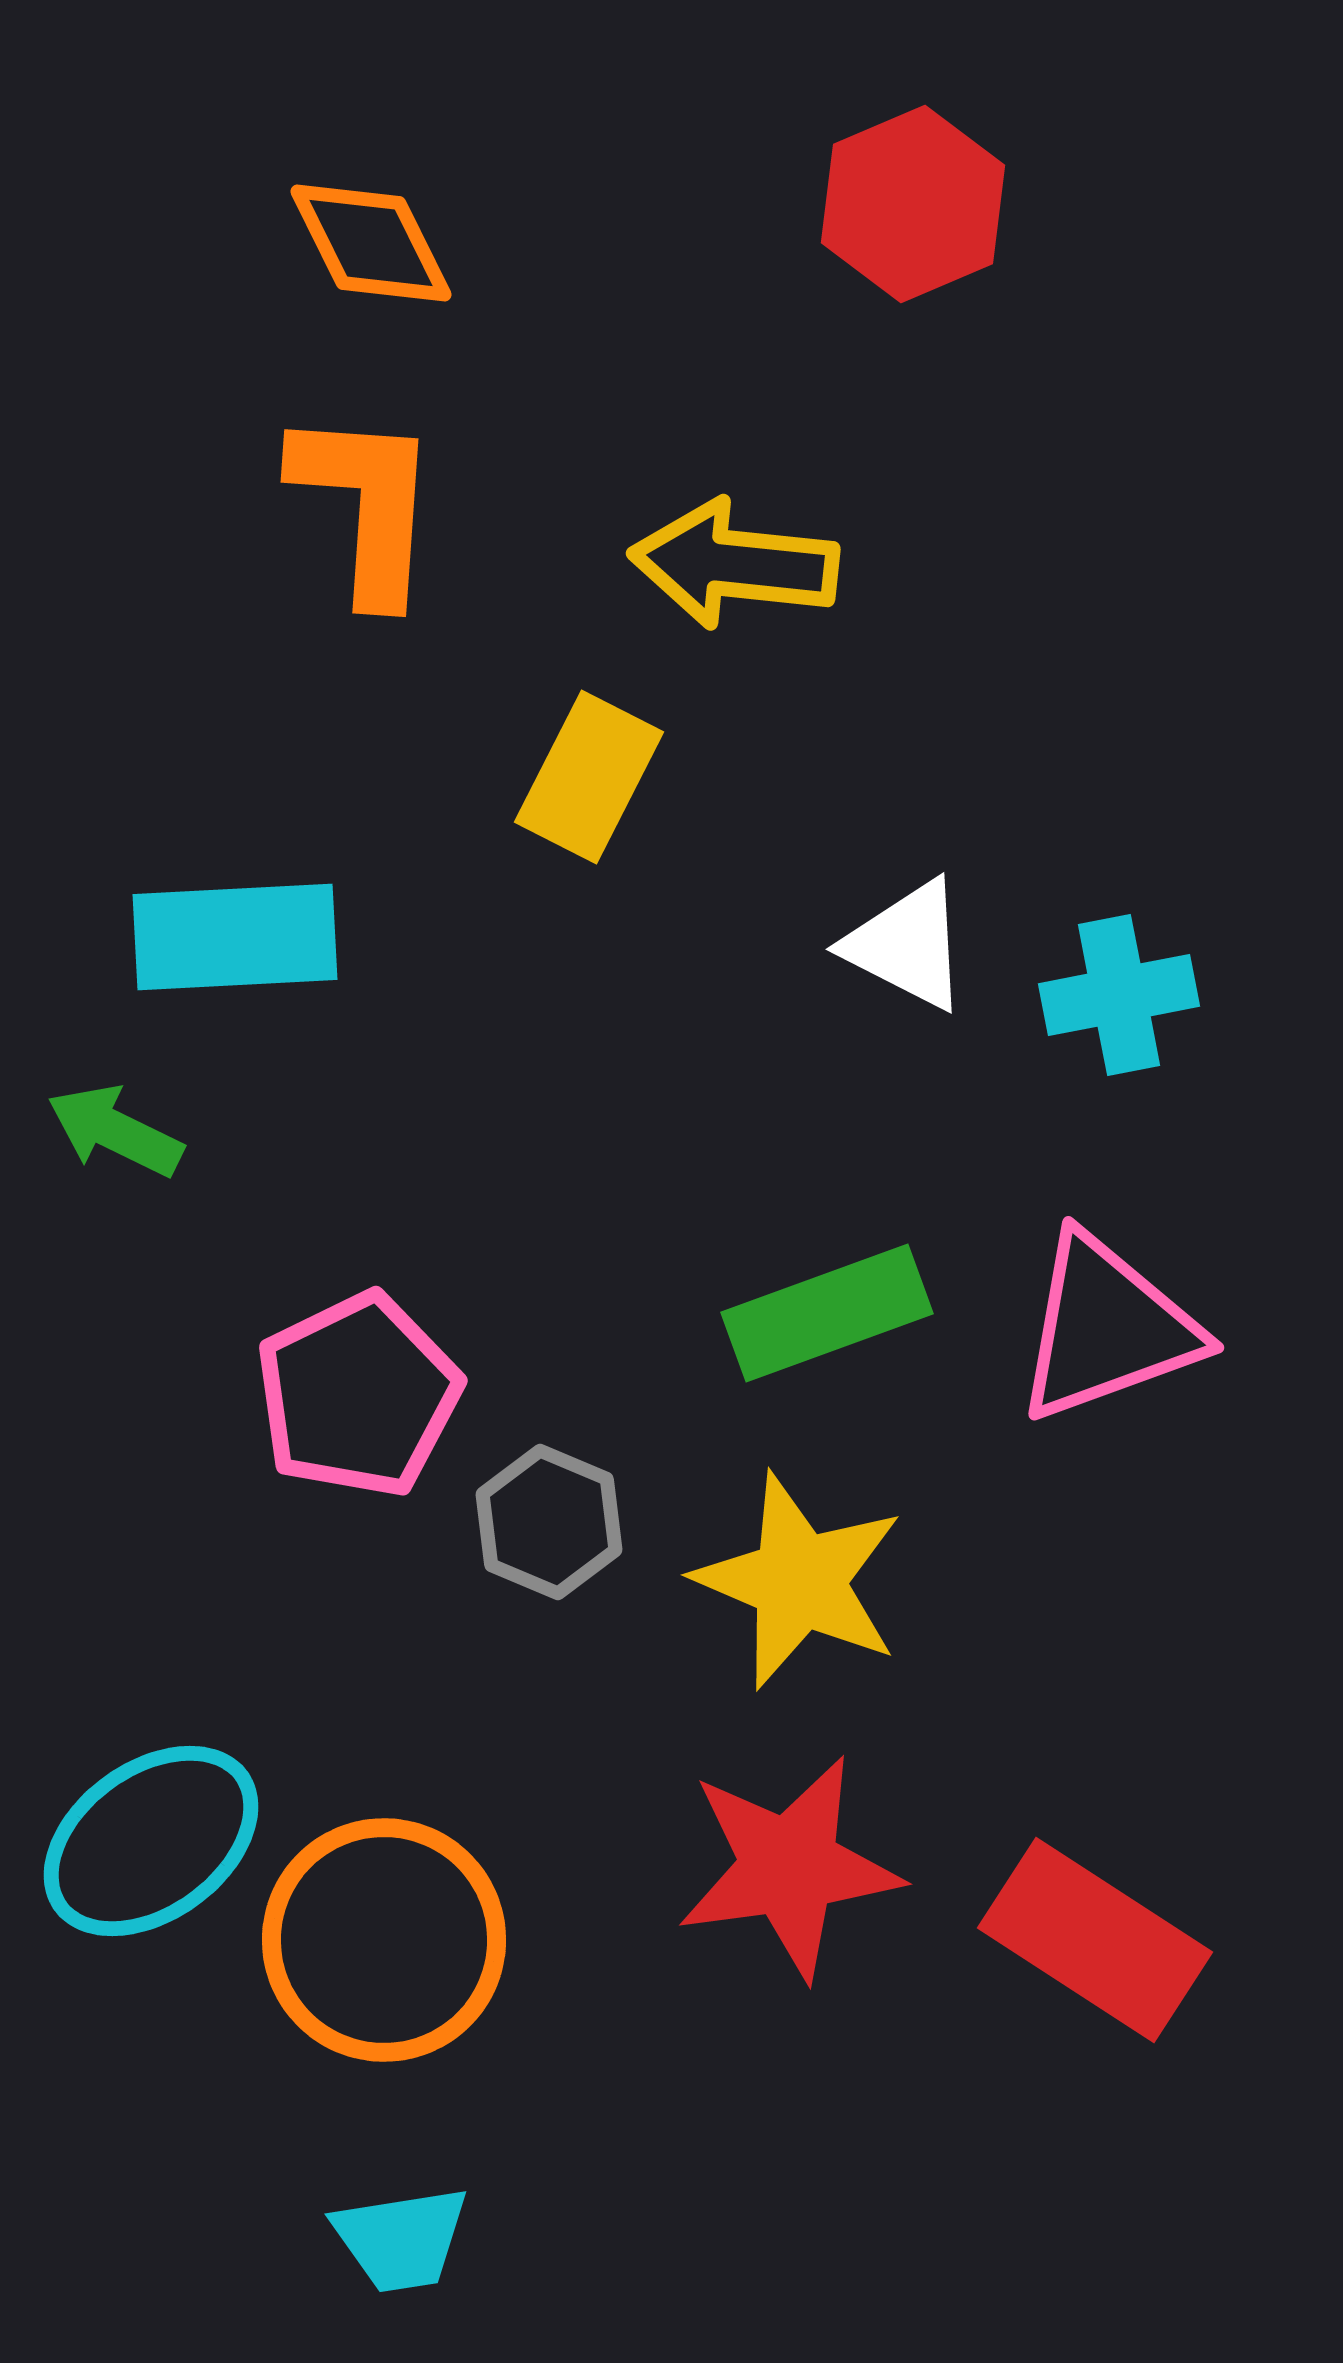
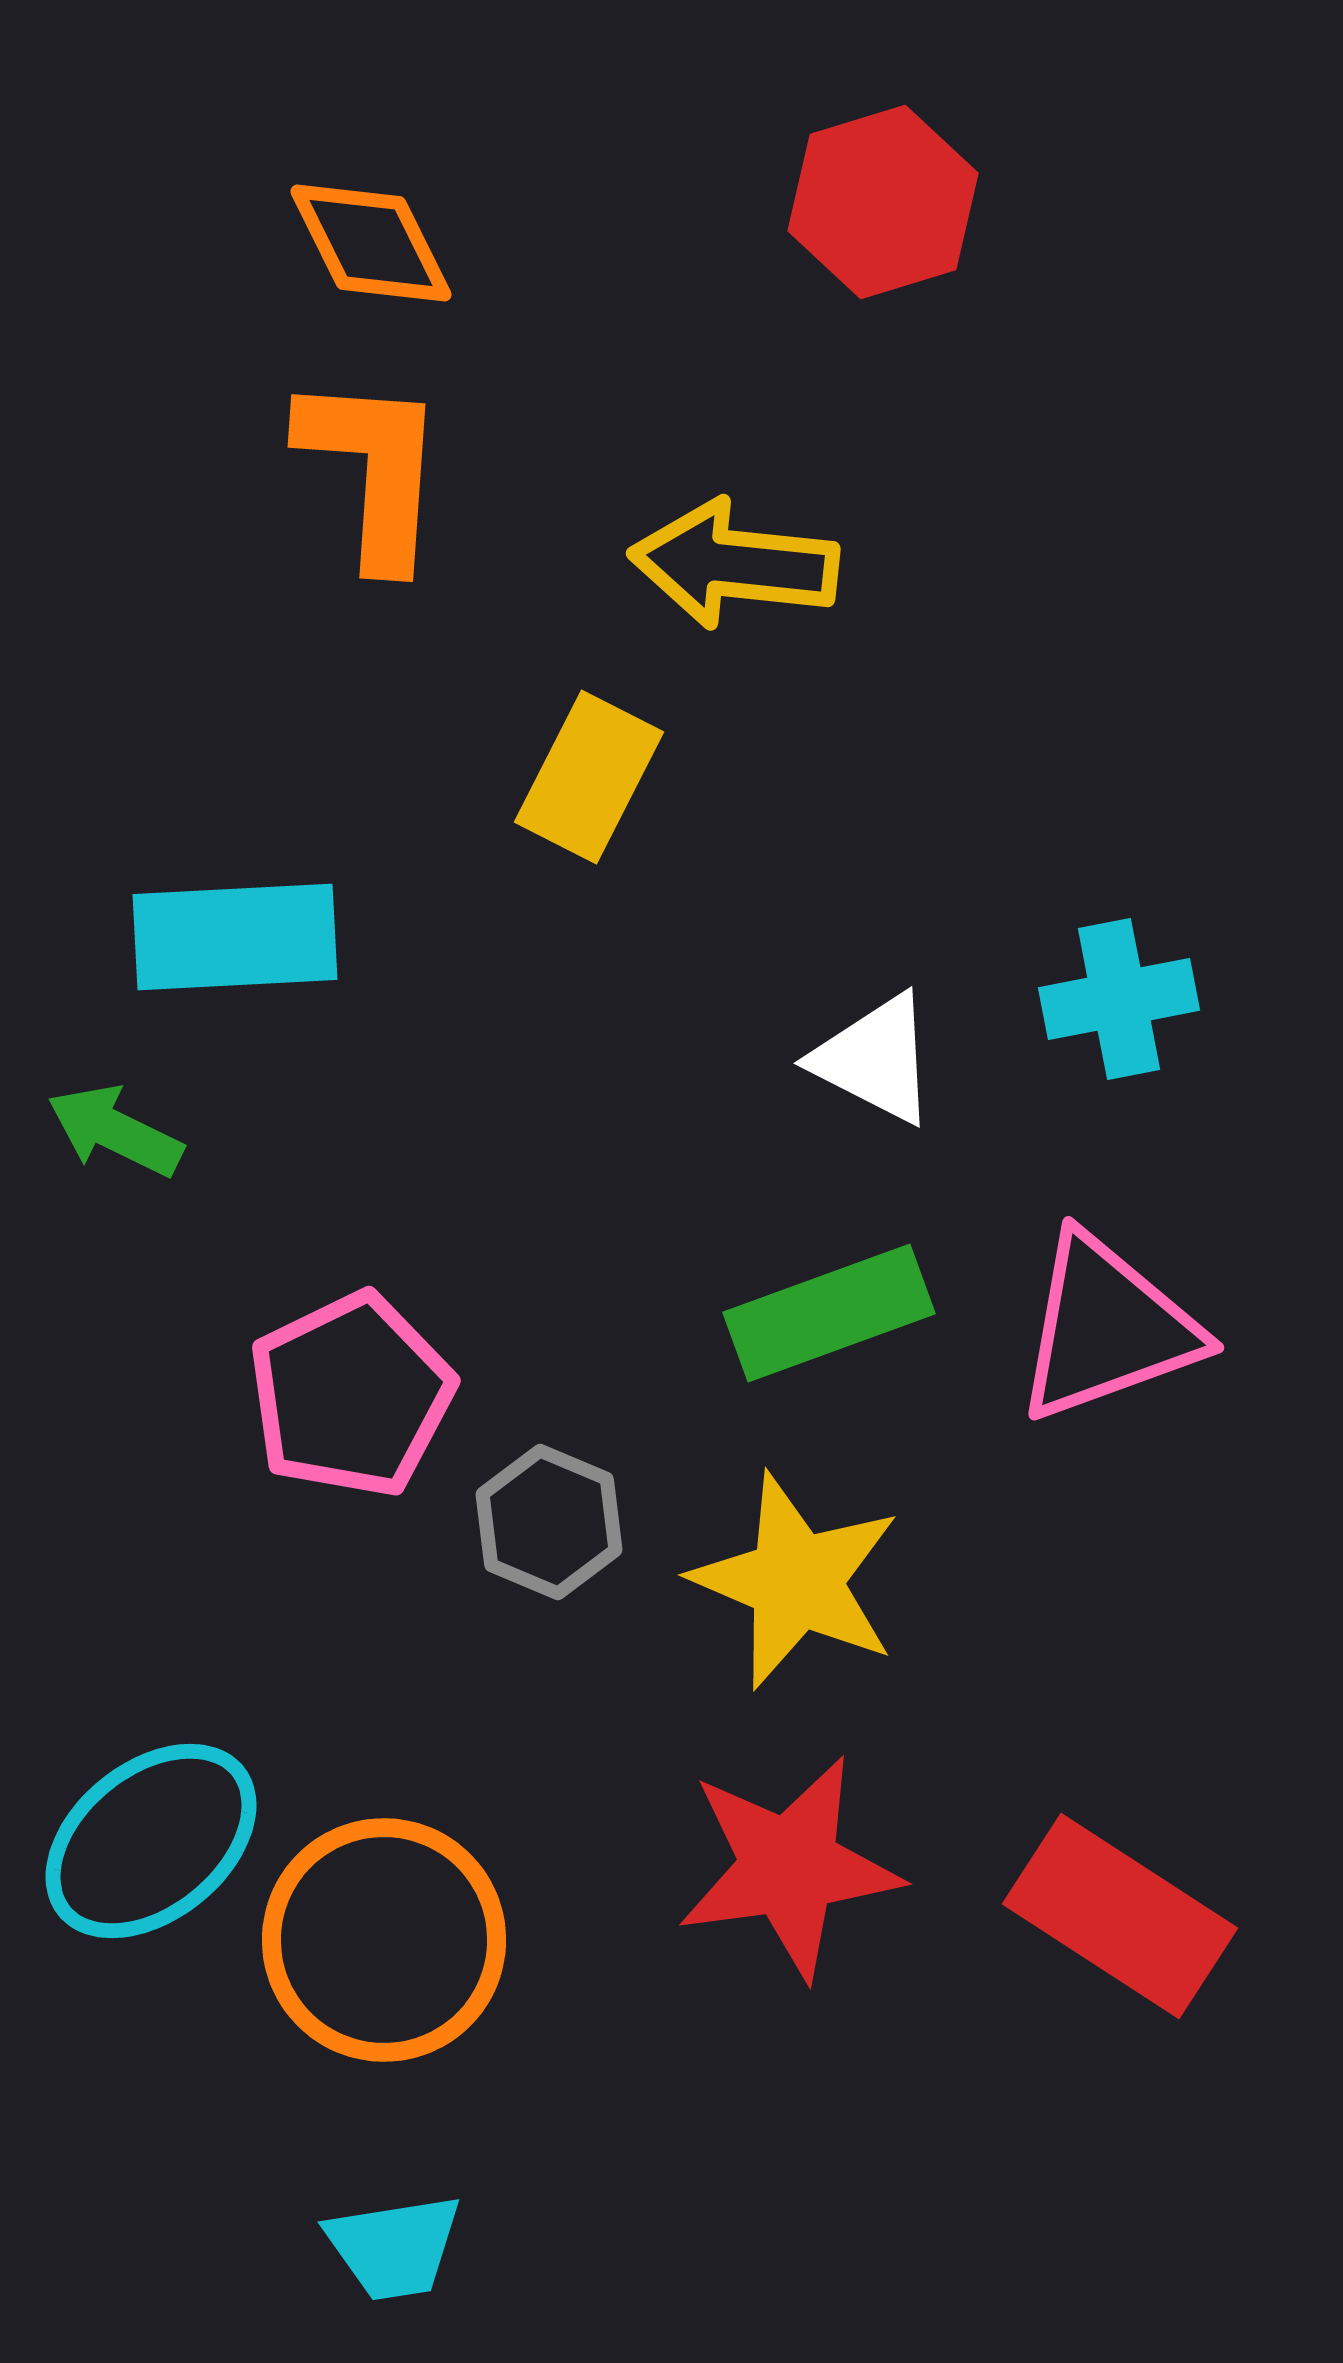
red hexagon: moved 30 px left, 2 px up; rotated 6 degrees clockwise
orange L-shape: moved 7 px right, 35 px up
white triangle: moved 32 px left, 114 px down
cyan cross: moved 4 px down
green rectangle: moved 2 px right
pink pentagon: moved 7 px left
yellow star: moved 3 px left
cyan ellipse: rotated 3 degrees counterclockwise
red rectangle: moved 25 px right, 24 px up
cyan trapezoid: moved 7 px left, 8 px down
